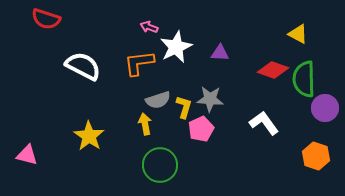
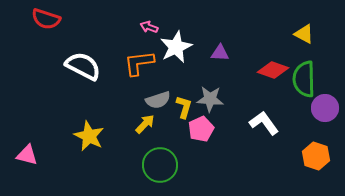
yellow triangle: moved 6 px right
yellow arrow: rotated 55 degrees clockwise
yellow star: rotated 8 degrees counterclockwise
